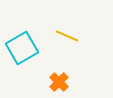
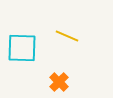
cyan square: rotated 32 degrees clockwise
